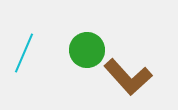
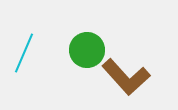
brown L-shape: moved 2 px left
